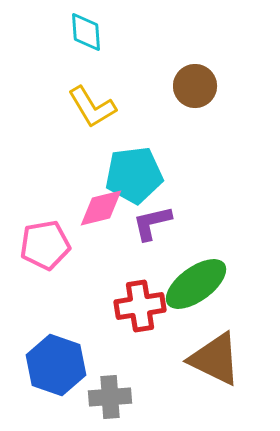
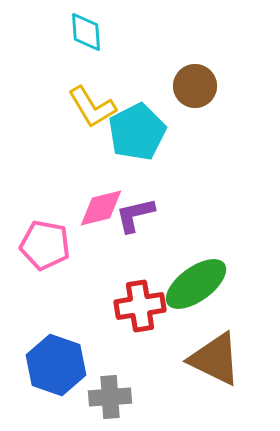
cyan pentagon: moved 3 px right, 43 px up; rotated 20 degrees counterclockwise
purple L-shape: moved 17 px left, 8 px up
pink pentagon: rotated 21 degrees clockwise
